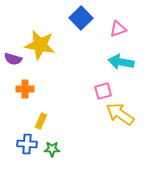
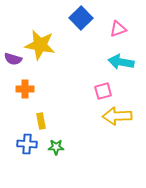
yellow arrow: moved 3 px left, 2 px down; rotated 36 degrees counterclockwise
yellow rectangle: rotated 35 degrees counterclockwise
green star: moved 4 px right, 2 px up
